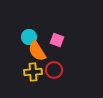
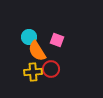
red circle: moved 3 px left, 1 px up
